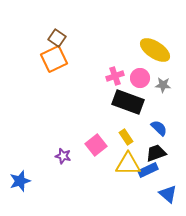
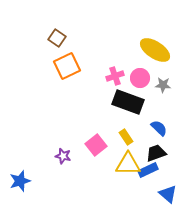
orange square: moved 13 px right, 7 px down
